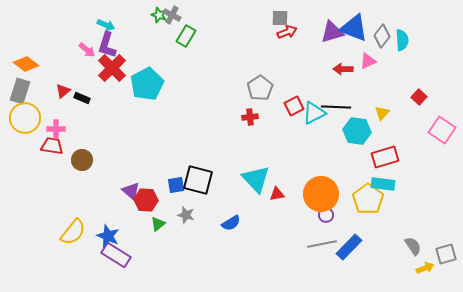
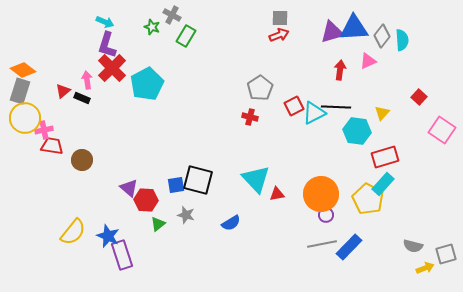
green star at (159, 15): moved 7 px left, 12 px down
cyan arrow at (106, 25): moved 1 px left, 3 px up
blue triangle at (354, 28): rotated 24 degrees counterclockwise
red arrow at (287, 32): moved 8 px left, 3 px down
pink arrow at (87, 50): moved 30 px down; rotated 138 degrees counterclockwise
orange diamond at (26, 64): moved 3 px left, 6 px down
red arrow at (343, 69): moved 3 px left, 1 px down; rotated 96 degrees clockwise
red cross at (250, 117): rotated 21 degrees clockwise
pink cross at (56, 129): moved 12 px left, 1 px down; rotated 12 degrees counterclockwise
cyan rectangle at (383, 184): rotated 55 degrees counterclockwise
purple triangle at (131, 191): moved 2 px left, 3 px up
yellow pentagon at (368, 199): rotated 8 degrees counterclockwise
gray semicircle at (413, 246): rotated 138 degrees clockwise
purple rectangle at (116, 255): moved 6 px right; rotated 40 degrees clockwise
